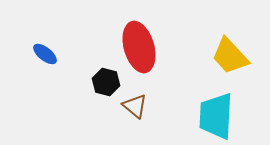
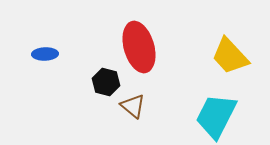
blue ellipse: rotated 40 degrees counterclockwise
brown triangle: moved 2 px left
cyan trapezoid: rotated 24 degrees clockwise
